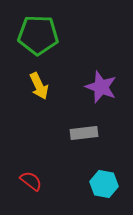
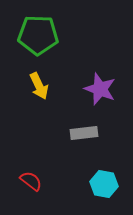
purple star: moved 1 px left, 2 px down
